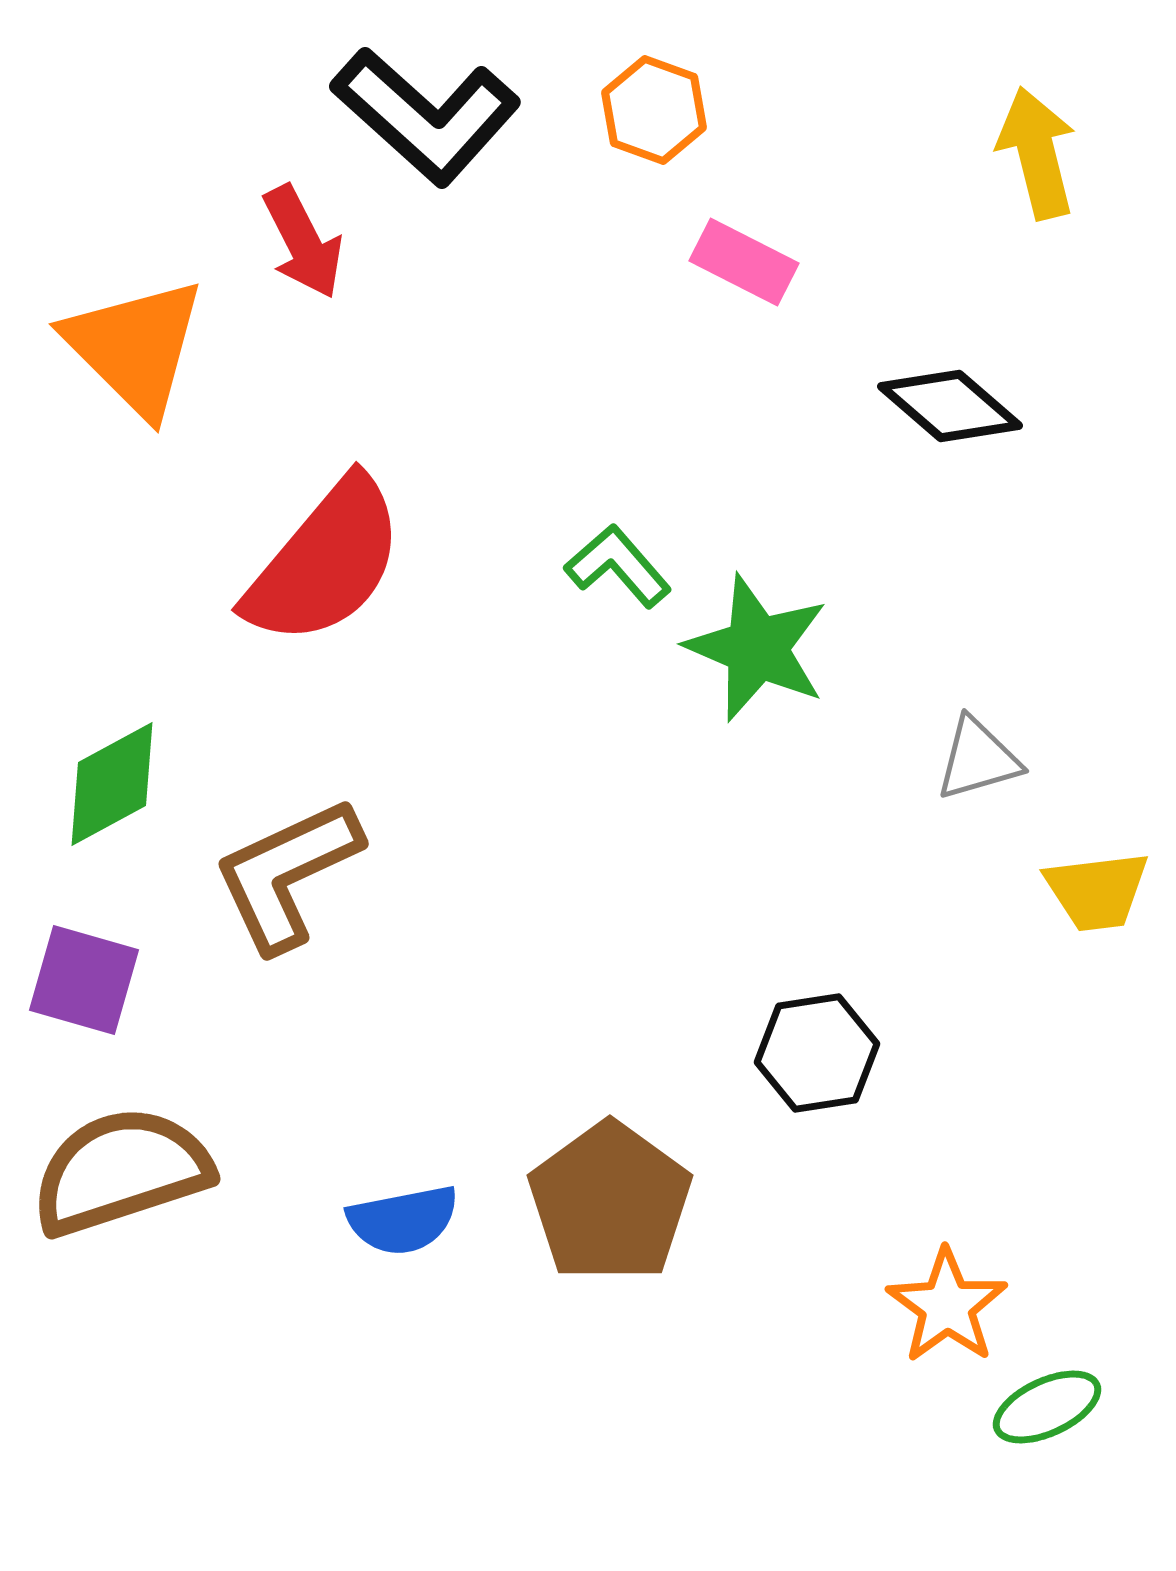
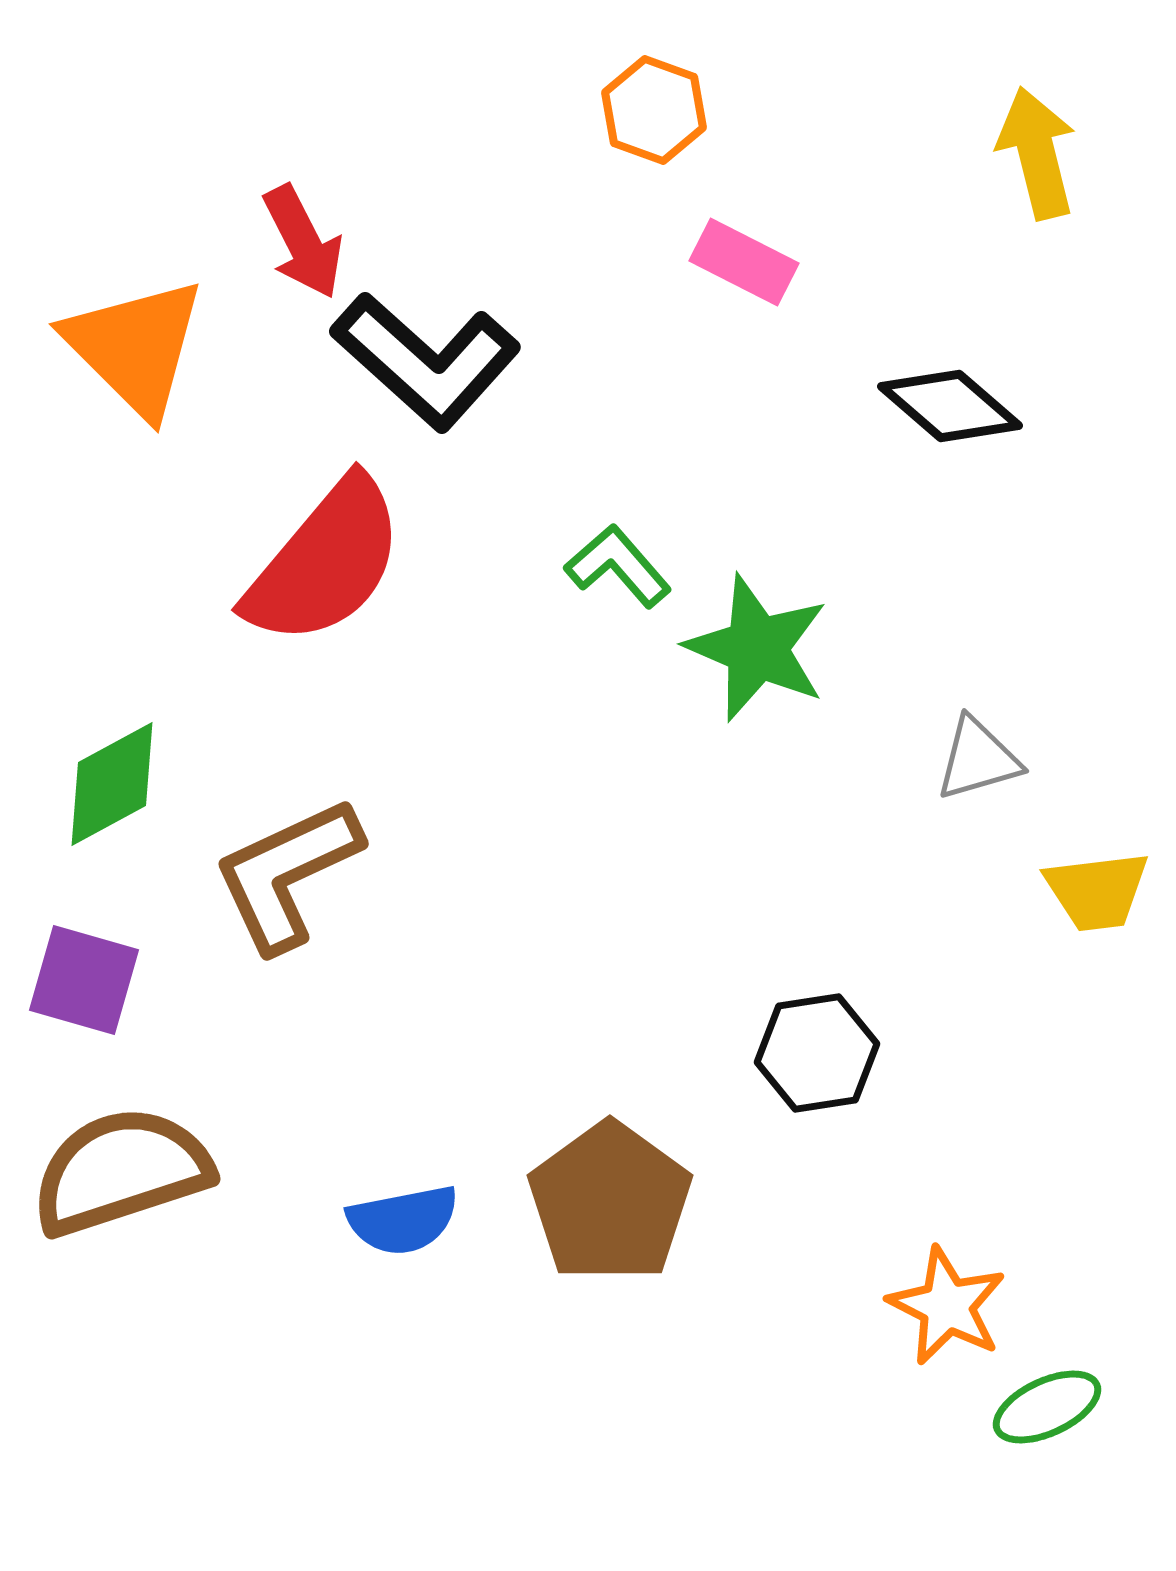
black L-shape: moved 245 px down
orange star: rotated 9 degrees counterclockwise
